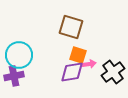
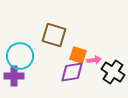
brown square: moved 17 px left, 8 px down
cyan circle: moved 1 px right, 1 px down
pink arrow: moved 5 px right, 4 px up
black cross: rotated 20 degrees counterclockwise
purple cross: rotated 12 degrees clockwise
